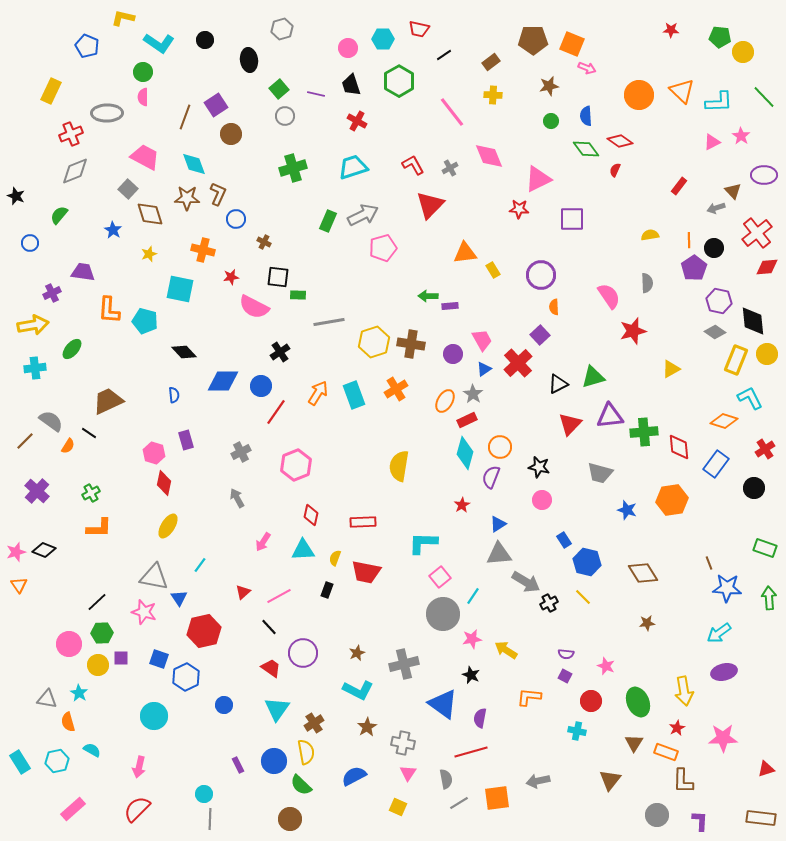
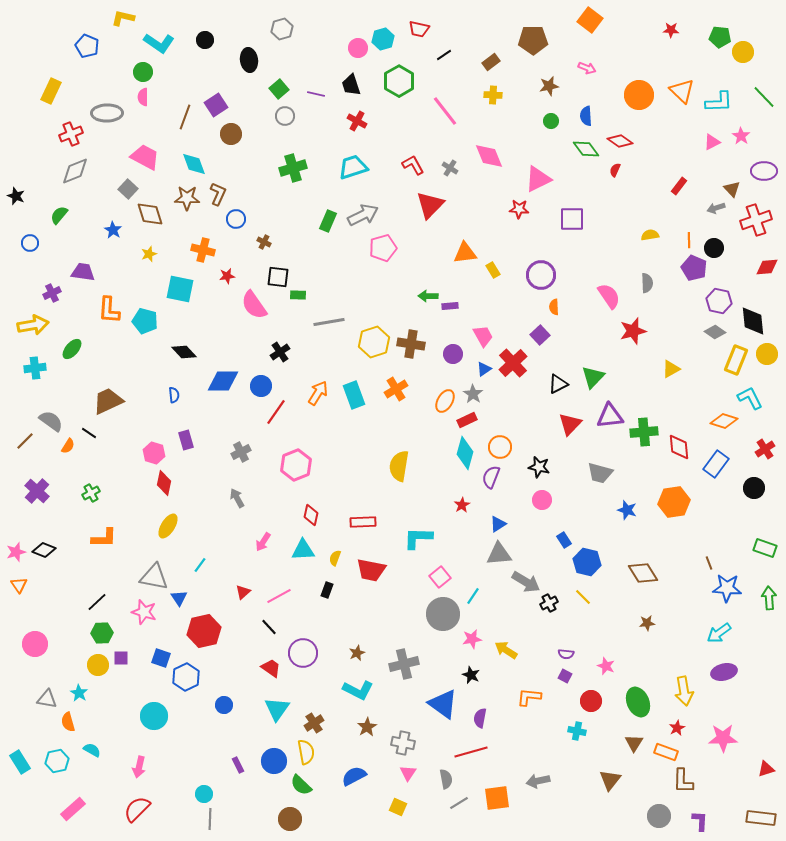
cyan hexagon at (383, 39): rotated 15 degrees counterclockwise
orange square at (572, 44): moved 18 px right, 24 px up; rotated 15 degrees clockwise
pink circle at (348, 48): moved 10 px right
pink line at (452, 112): moved 7 px left, 1 px up
gray cross at (450, 168): rotated 28 degrees counterclockwise
purple ellipse at (764, 175): moved 4 px up
brown triangle at (733, 191): moved 1 px left, 2 px up
red cross at (757, 233): moved 1 px left, 13 px up; rotated 20 degrees clockwise
purple pentagon at (694, 268): rotated 15 degrees counterclockwise
red star at (231, 277): moved 4 px left, 1 px up
pink semicircle at (254, 307): moved 2 px up; rotated 28 degrees clockwise
pink trapezoid at (482, 340): moved 1 px right, 4 px up
red cross at (518, 363): moved 5 px left
green triangle at (593, 377): rotated 30 degrees counterclockwise
orange hexagon at (672, 500): moved 2 px right, 2 px down
orange L-shape at (99, 528): moved 5 px right, 10 px down
cyan L-shape at (423, 543): moved 5 px left, 5 px up
red trapezoid at (366, 572): moved 5 px right, 2 px up
pink circle at (69, 644): moved 34 px left
blue square at (159, 659): moved 2 px right, 1 px up
gray circle at (657, 815): moved 2 px right, 1 px down
